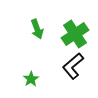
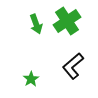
green arrow: moved 1 px left, 5 px up
green cross: moved 8 px left, 13 px up
